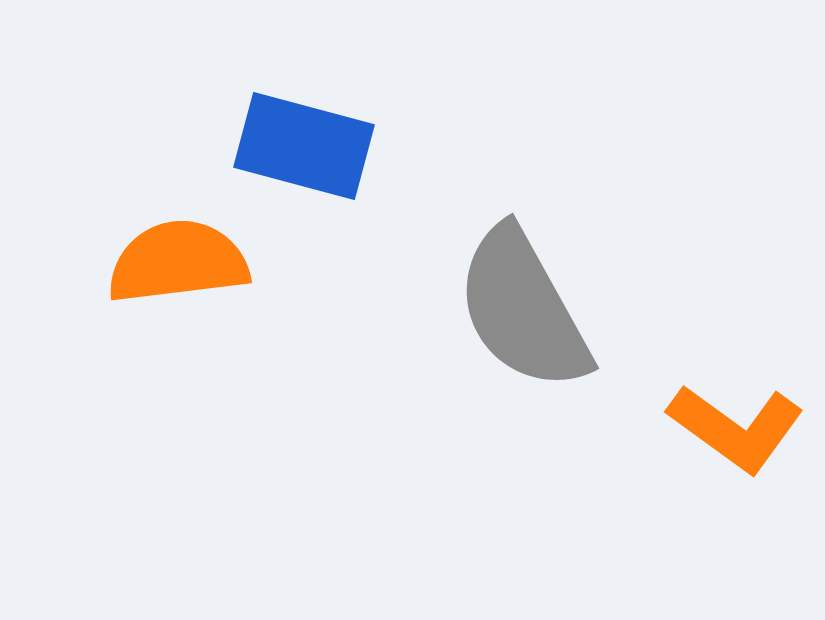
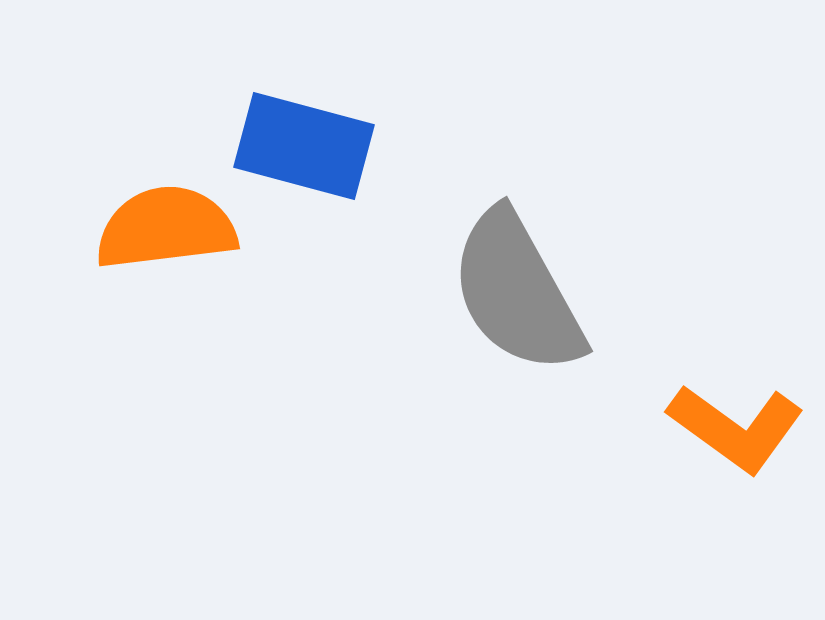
orange semicircle: moved 12 px left, 34 px up
gray semicircle: moved 6 px left, 17 px up
